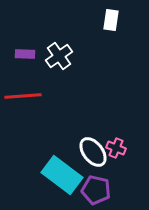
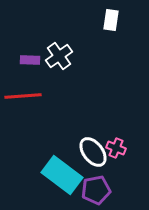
purple rectangle: moved 5 px right, 6 px down
purple pentagon: rotated 24 degrees counterclockwise
